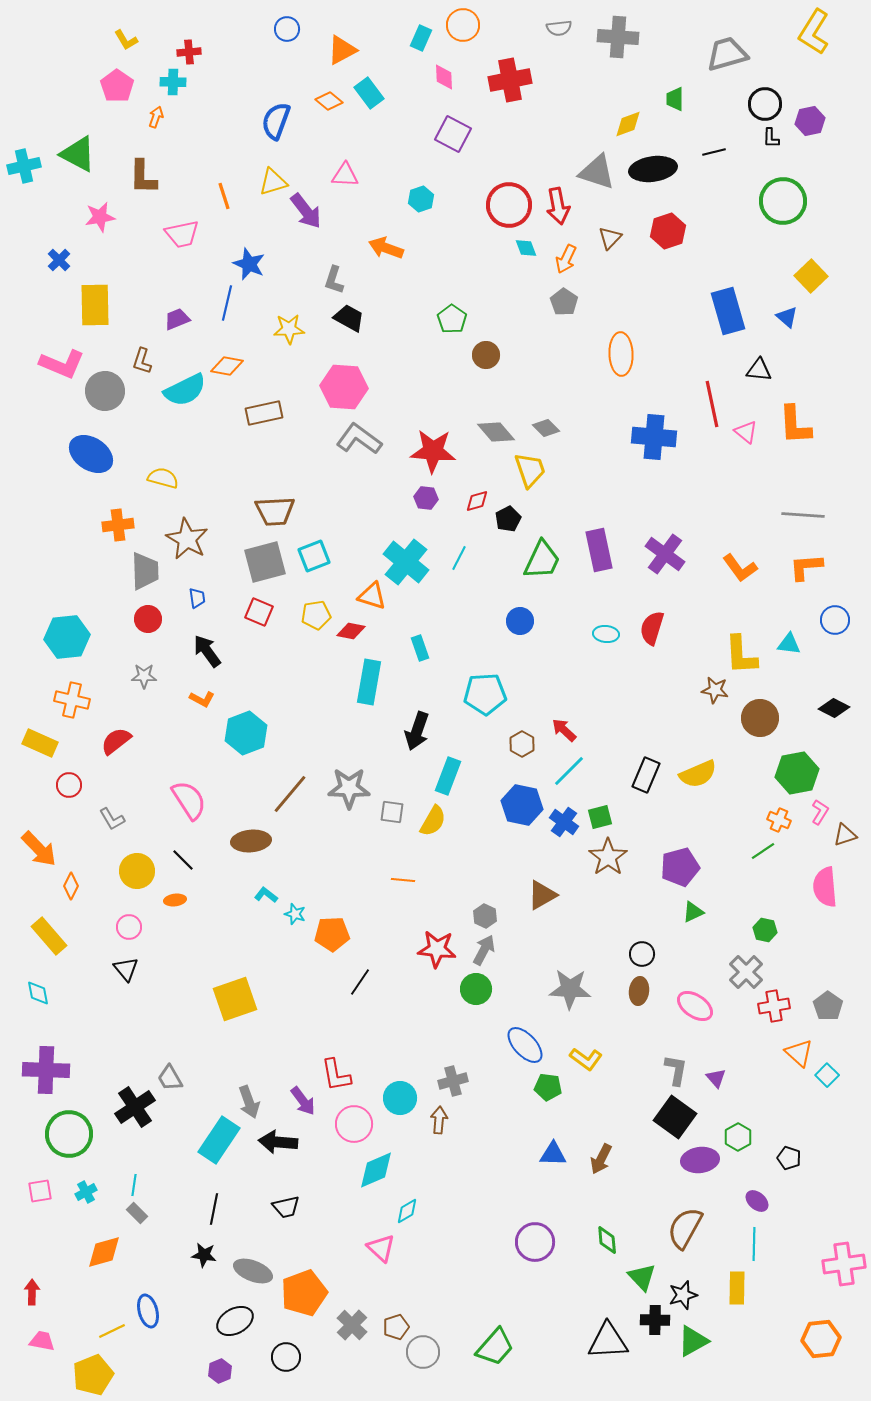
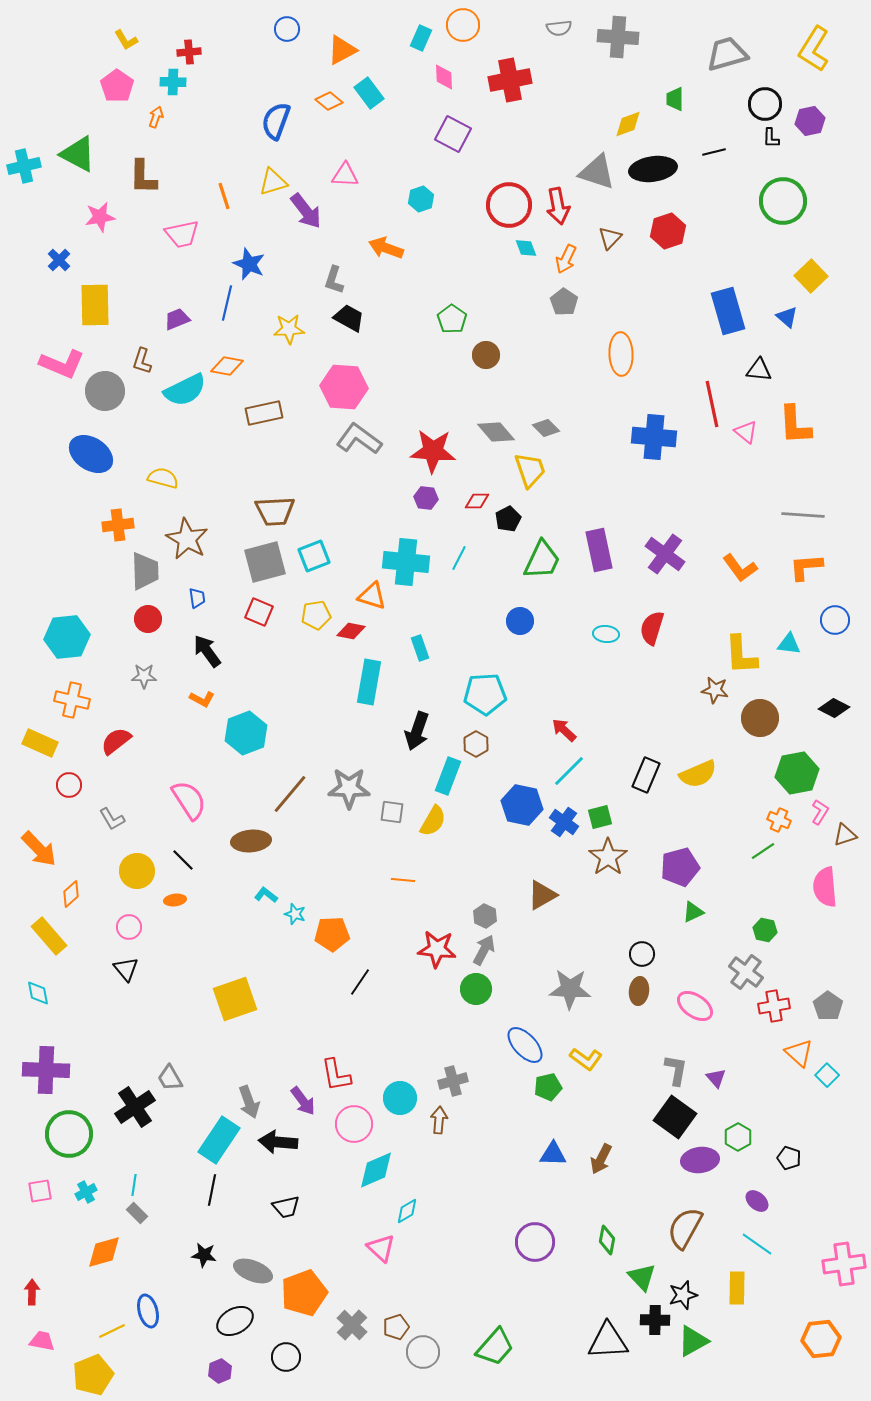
yellow L-shape at (814, 32): moved 17 px down
red diamond at (477, 501): rotated 15 degrees clockwise
cyan cross at (406, 562): rotated 33 degrees counterclockwise
brown hexagon at (522, 744): moved 46 px left
orange diamond at (71, 886): moved 8 px down; rotated 20 degrees clockwise
gray cross at (746, 972): rotated 8 degrees counterclockwise
green pentagon at (548, 1087): rotated 20 degrees counterclockwise
black line at (214, 1209): moved 2 px left, 19 px up
green diamond at (607, 1240): rotated 16 degrees clockwise
cyan line at (754, 1244): moved 3 px right; rotated 56 degrees counterclockwise
